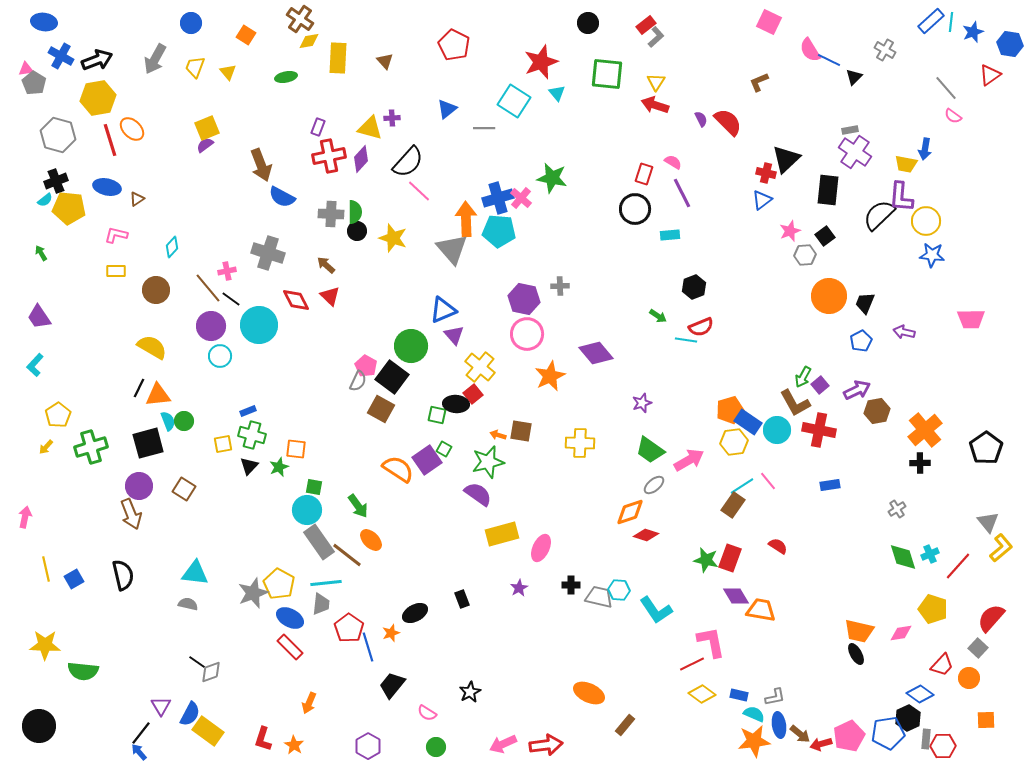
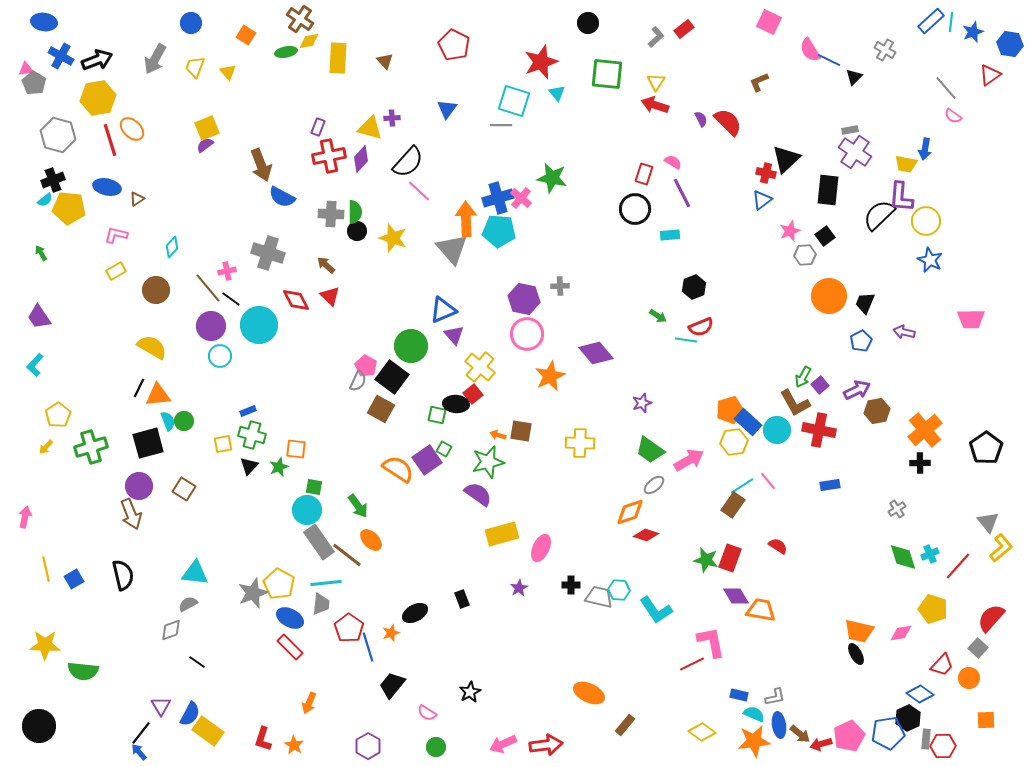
red rectangle at (646, 25): moved 38 px right, 4 px down
green ellipse at (286, 77): moved 25 px up
cyan square at (514, 101): rotated 16 degrees counterclockwise
blue triangle at (447, 109): rotated 15 degrees counterclockwise
gray line at (484, 128): moved 17 px right, 3 px up
black cross at (56, 181): moved 3 px left, 1 px up
blue star at (932, 255): moved 2 px left, 5 px down; rotated 20 degrees clockwise
yellow rectangle at (116, 271): rotated 30 degrees counterclockwise
blue rectangle at (748, 422): rotated 8 degrees clockwise
gray semicircle at (188, 604): rotated 42 degrees counterclockwise
gray diamond at (211, 672): moved 40 px left, 42 px up
yellow diamond at (702, 694): moved 38 px down
